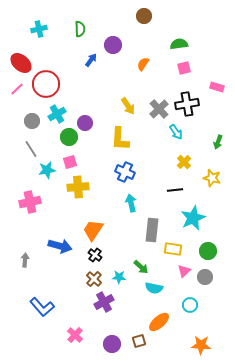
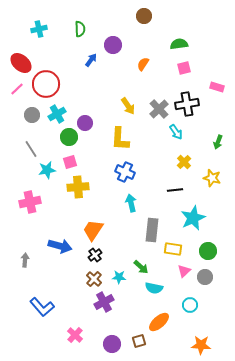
gray circle at (32, 121): moved 6 px up
black cross at (95, 255): rotated 16 degrees clockwise
